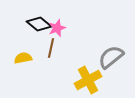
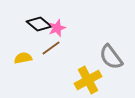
brown line: rotated 42 degrees clockwise
gray semicircle: rotated 88 degrees counterclockwise
